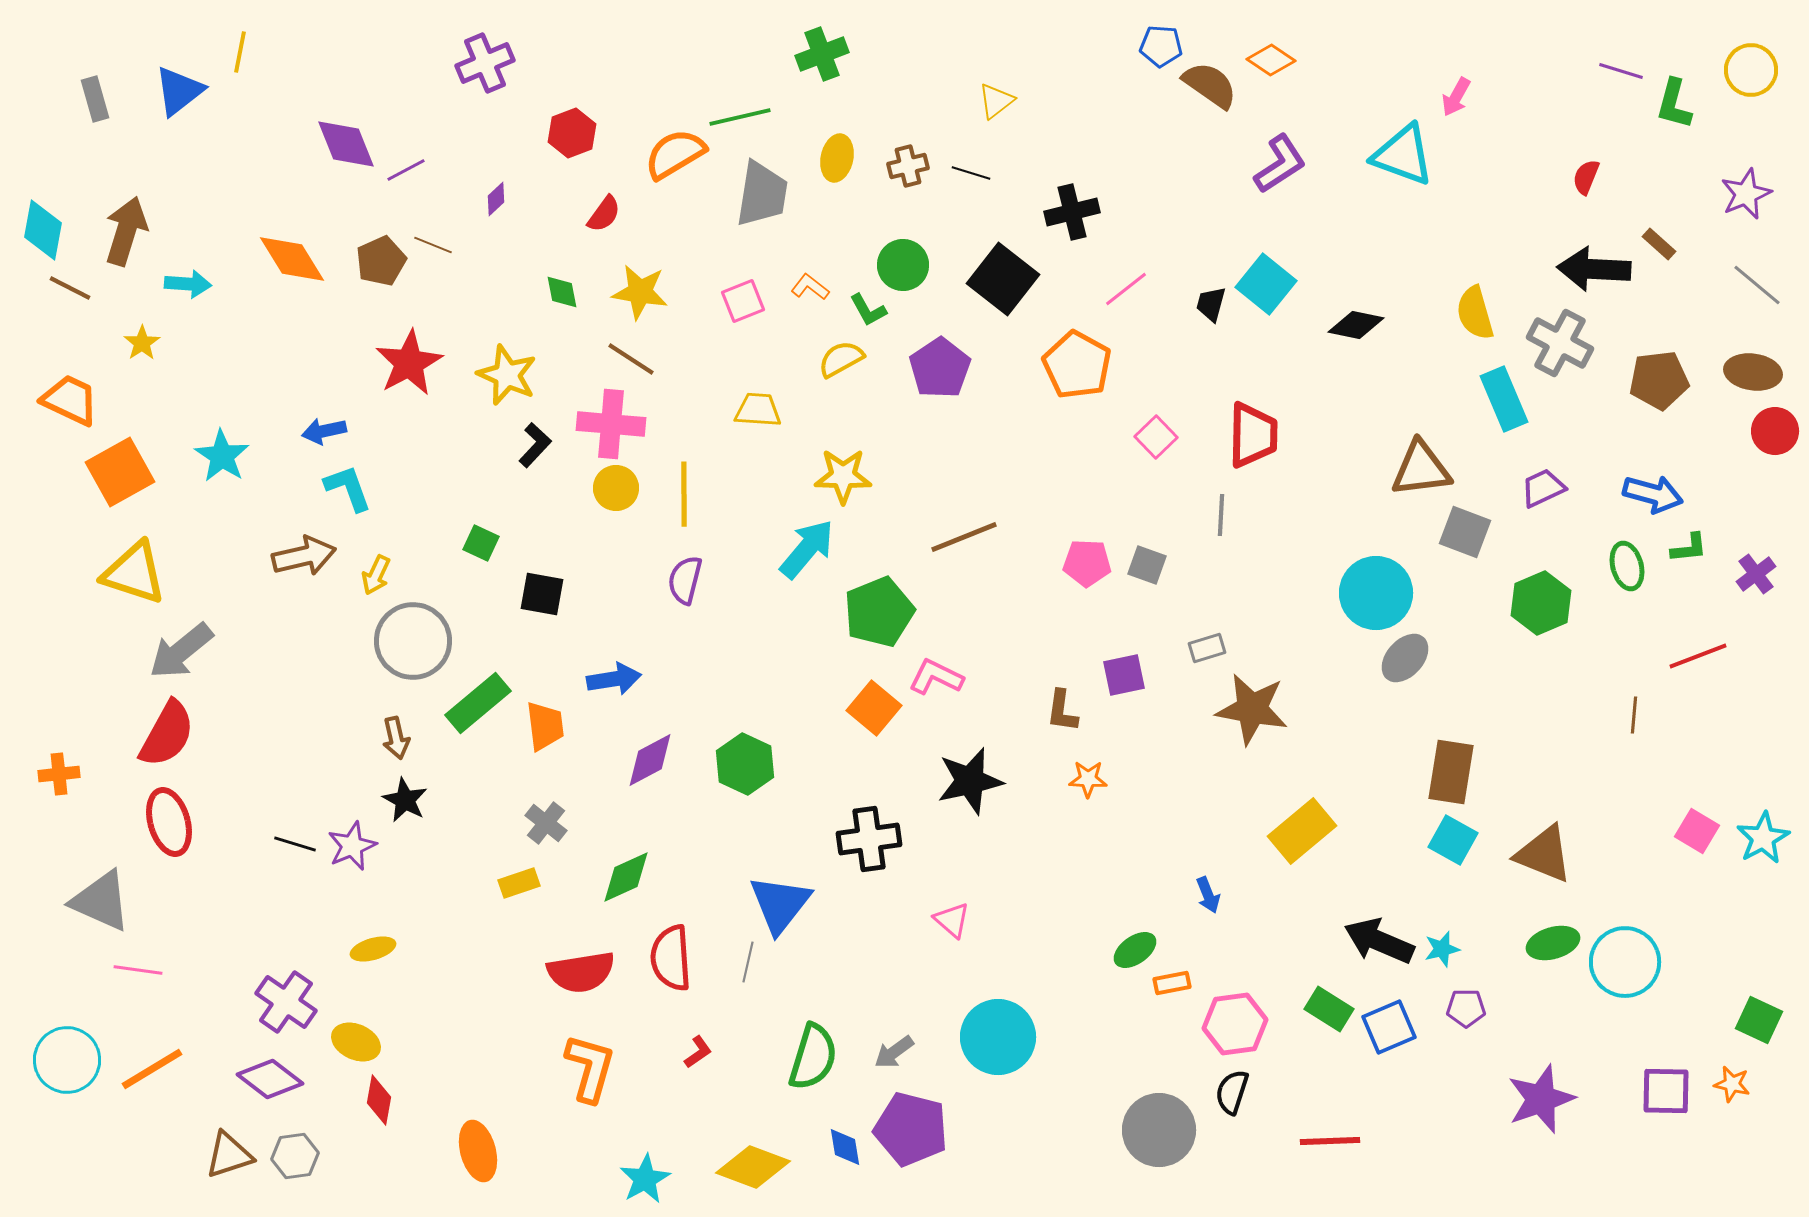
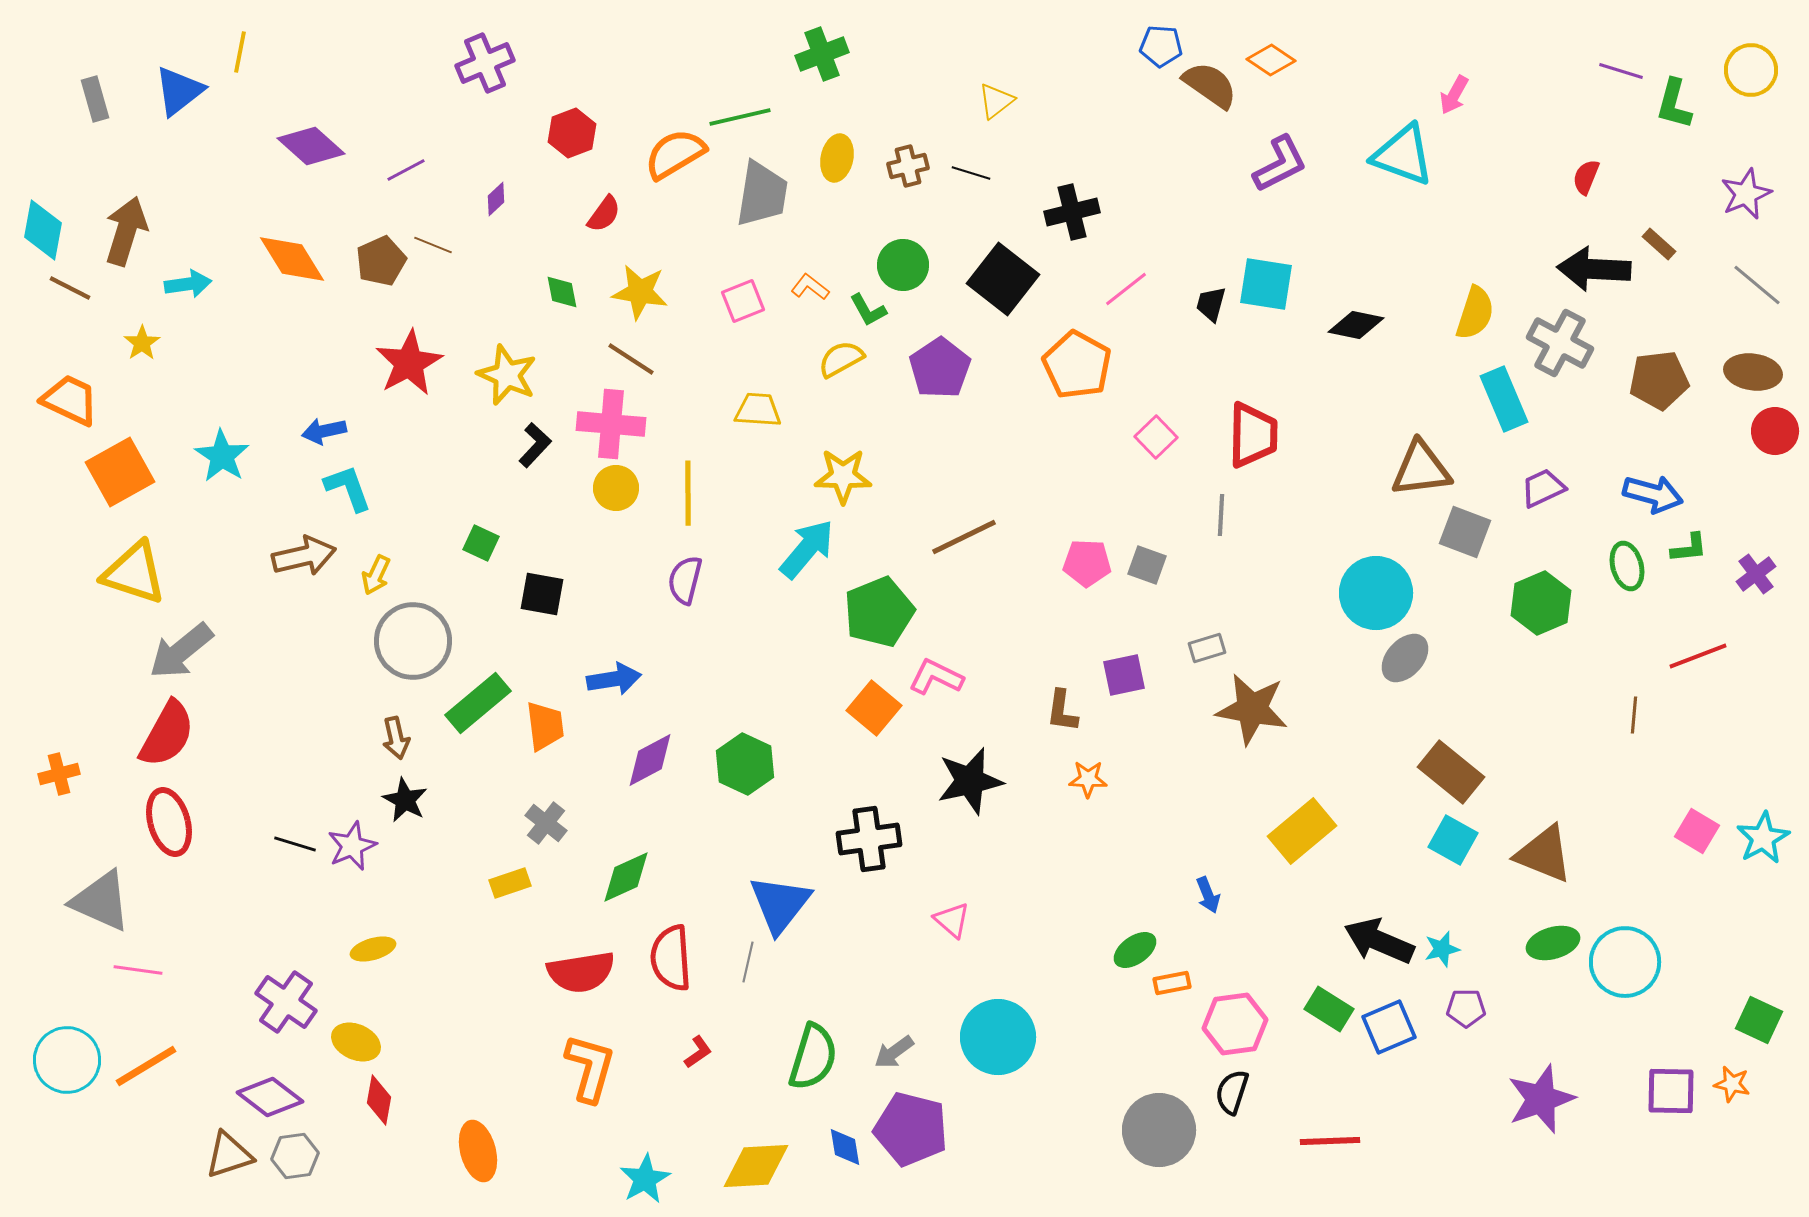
pink arrow at (1456, 97): moved 2 px left, 2 px up
purple diamond at (346, 144): moved 35 px left, 2 px down; rotated 26 degrees counterclockwise
purple L-shape at (1280, 164): rotated 6 degrees clockwise
cyan arrow at (188, 284): rotated 12 degrees counterclockwise
cyan square at (1266, 284): rotated 30 degrees counterclockwise
yellow semicircle at (1475, 313): rotated 146 degrees counterclockwise
yellow line at (684, 494): moved 4 px right, 1 px up
brown line at (964, 537): rotated 4 degrees counterclockwise
brown rectangle at (1451, 772): rotated 60 degrees counterclockwise
orange cross at (59, 774): rotated 9 degrees counterclockwise
yellow rectangle at (519, 883): moved 9 px left
orange line at (152, 1069): moved 6 px left, 3 px up
purple diamond at (270, 1079): moved 18 px down
purple square at (1666, 1091): moved 5 px right
yellow diamond at (753, 1167): moved 3 px right, 1 px up; rotated 24 degrees counterclockwise
